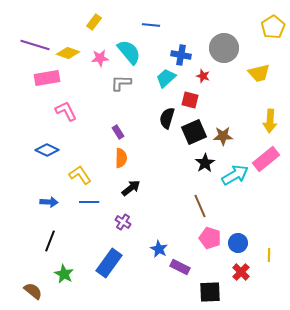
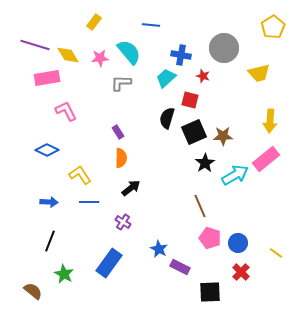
yellow diamond at (68, 53): moved 2 px down; rotated 40 degrees clockwise
yellow line at (269, 255): moved 7 px right, 2 px up; rotated 56 degrees counterclockwise
